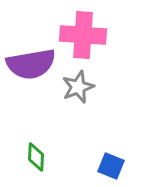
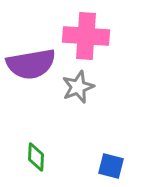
pink cross: moved 3 px right, 1 px down
blue square: rotated 8 degrees counterclockwise
